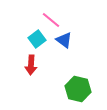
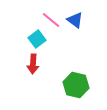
blue triangle: moved 11 px right, 20 px up
red arrow: moved 2 px right, 1 px up
green hexagon: moved 2 px left, 4 px up
